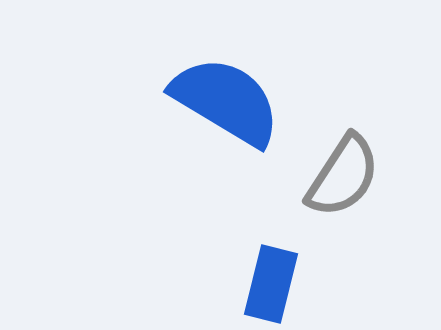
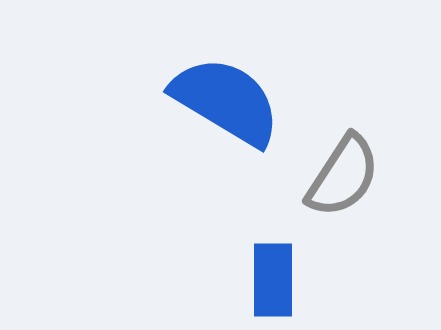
blue rectangle: moved 2 px right, 4 px up; rotated 14 degrees counterclockwise
